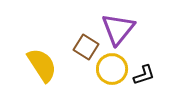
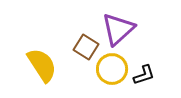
purple triangle: rotated 9 degrees clockwise
